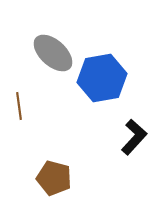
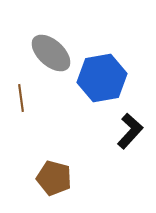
gray ellipse: moved 2 px left
brown line: moved 2 px right, 8 px up
black L-shape: moved 4 px left, 6 px up
